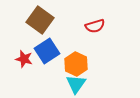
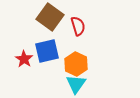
brown square: moved 10 px right, 3 px up
red semicircle: moved 17 px left; rotated 90 degrees counterclockwise
blue square: rotated 20 degrees clockwise
red star: rotated 18 degrees clockwise
